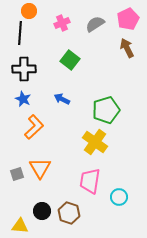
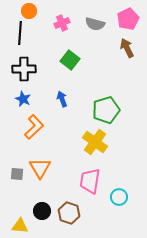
gray semicircle: rotated 132 degrees counterclockwise
blue arrow: rotated 42 degrees clockwise
gray square: rotated 24 degrees clockwise
